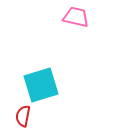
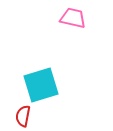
pink trapezoid: moved 3 px left, 1 px down
